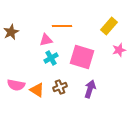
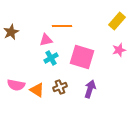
yellow rectangle: moved 8 px right, 5 px up
